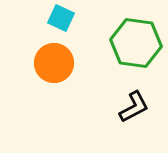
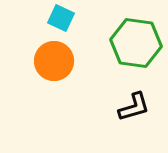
orange circle: moved 2 px up
black L-shape: rotated 12 degrees clockwise
